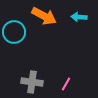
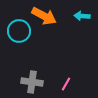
cyan arrow: moved 3 px right, 1 px up
cyan circle: moved 5 px right, 1 px up
